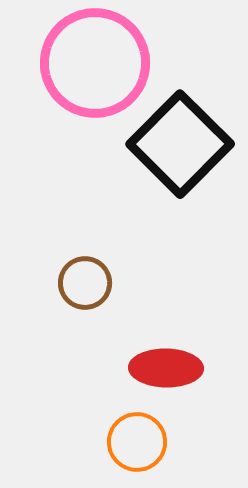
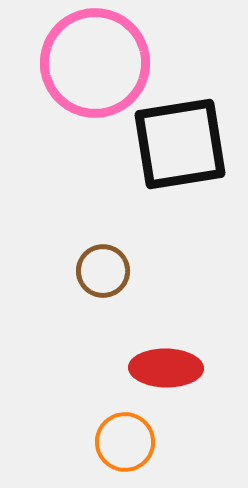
black square: rotated 36 degrees clockwise
brown circle: moved 18 px right, 12 px up
orange circle: moved 12 px left
